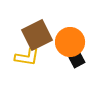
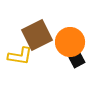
yellow L-shape: moved 7 px left, 1 px up
